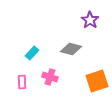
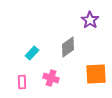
gray diamond: moved 3 px left, 2 px up; rotated 50 degrees counterclockwise
pink cross: moved 1 px right, 1 px down
orange square: moved 1 px left, 7 px up; rotated 15 degrees clockwise
